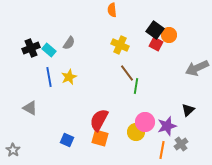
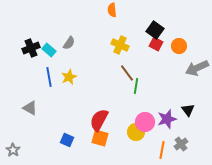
orange circle: moved 10 px right, 11 px down
black triangle: rotated 24 degrees counterclockwise
purple star: moved 7 px up
